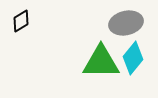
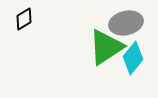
black diamond: moved 3 px right, 2 px up
green triangle: moved 5 px right, 15 px up; rotated 33 degrees counterclockwise
